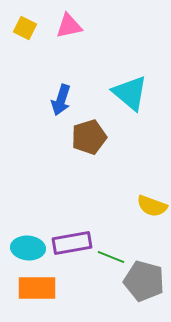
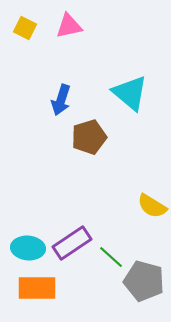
yellow semicircle: rotated 12 degrees clockwise
purple rectangle: rotated 24 degrees counterclockwise
green line: rotated 20 degrees clockwise
